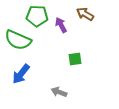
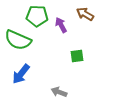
green square: moved 2 px right, 3 px up
